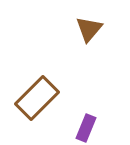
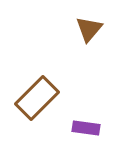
purple rectangle: rotated 76 degrees clockwise
